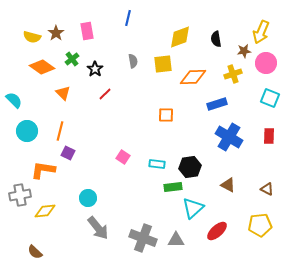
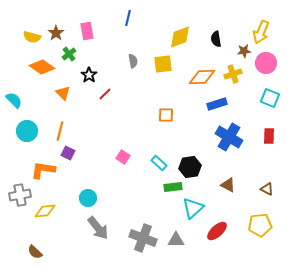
green cross at (72, 59): moved 3 px left, 5 px up
black star at (95, 69): moved 6 px left, 6 px down
orange diamond at (193, 77): moved 9 px right
cyan rectangle at (157, 164): moved 2 px right, 1 px up; rotated 35 degrees clockwise
